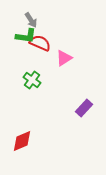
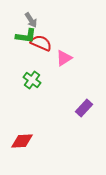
red semicircle: moved 1 px right
red diamond: rotated 20 degrees clockwise
